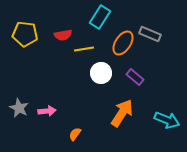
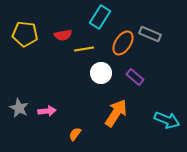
orange arrow: moved 6 px left
